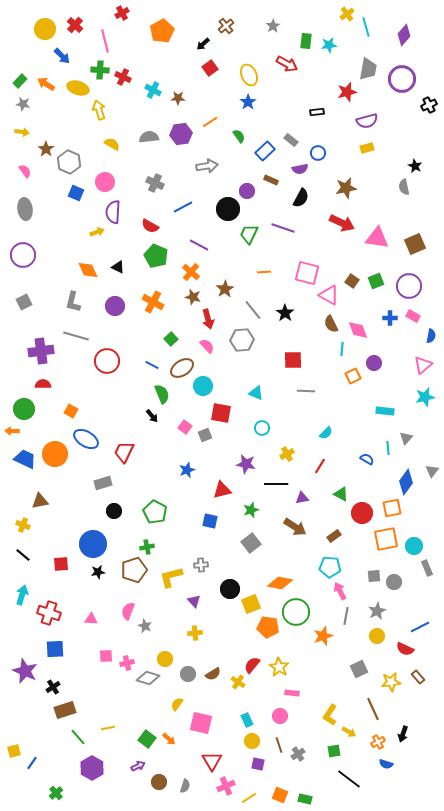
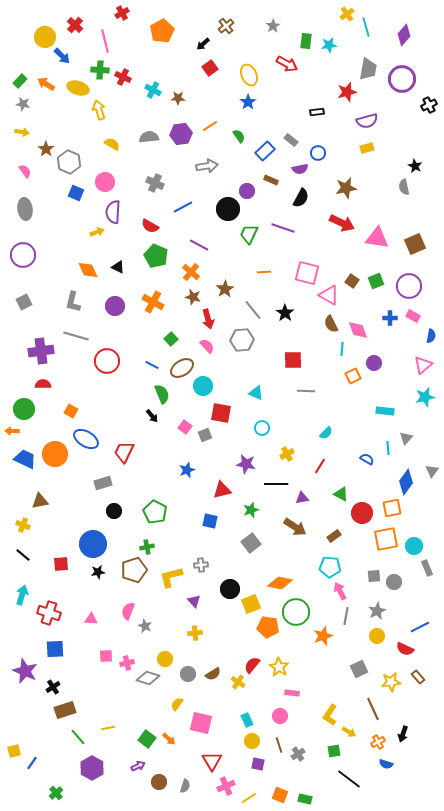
yellow circle at (45, 29): moved 8 px down
orange line at (210, 122): moved 4 px down
